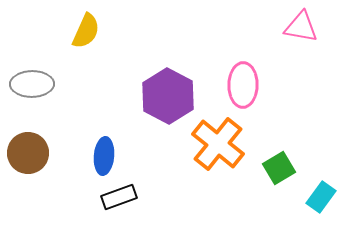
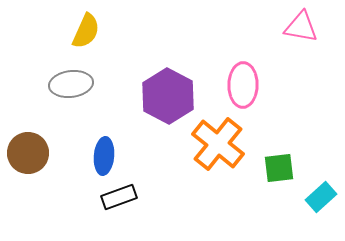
gray ellipse: moved 39 px right; rotated 6 degrees counterclockwise
green square: rotated 24 degrees clockwise
cyan rectangle: rotated 12 degrees clockwise
